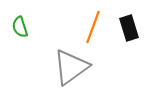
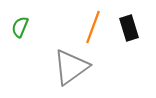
green semicircle: rotated 40 degrees clockwise
